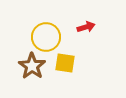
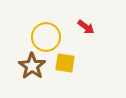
red arrow: rotated 54 degrees clockwise
